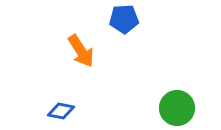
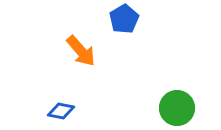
blue pentagon: rotated 28 degrees counterclockwise
orange arrow: rotated 8 degrees counterclockwise
